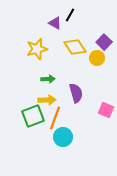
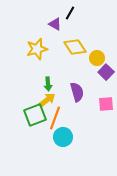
black line: moved 2 px up
purple triangle: moved 1 px down
purple square: moved 2 px right, 30 px down
green arrow: moved 5 px down; rotated 88 degrees clockwise
purple semicircle: moved 1 px right, 1 px up
yellow arrow: rotated 36 degrees counterclockwise
pink square: moved 6 px up; rotated 28 degrees counterclockwise
green square: moved 2 px right, 1 px up
